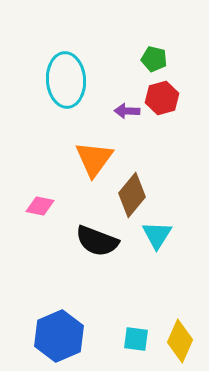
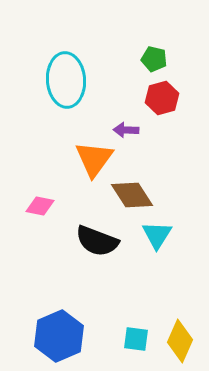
purple arrow: moved 1 px left, 19 px down
brown diamond: rotated 72 degrees counterclockwise
